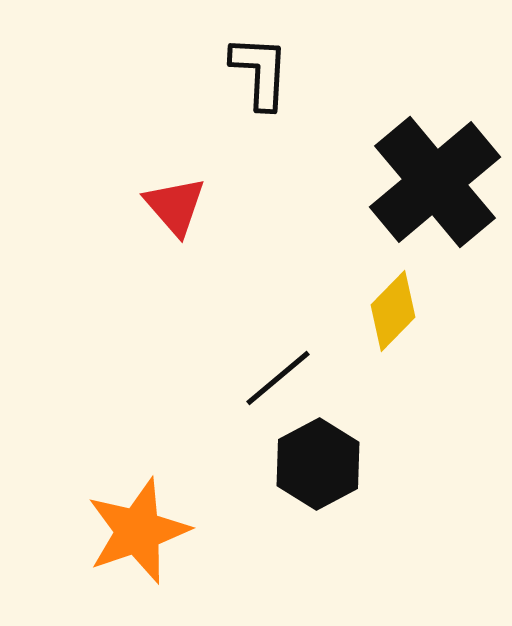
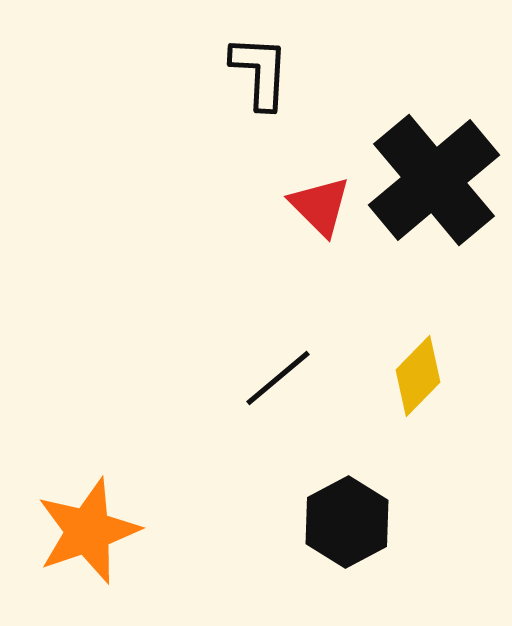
black cross: moved 1 px left, 2 px up
red triangle: moved 145 px right; rotated 4 degrees counterclockwise
yellow diamond: moved 25 px right, 65 px down
black hexagon: moved 29 px right, 58 px down
orange star: moved 50 px left
